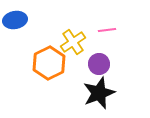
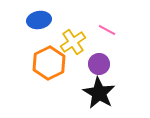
blue ellipse: moved 24 px right
pink line: rotated 36 degrees clockwise
black star: rotated 20 degrees counterclockwise
